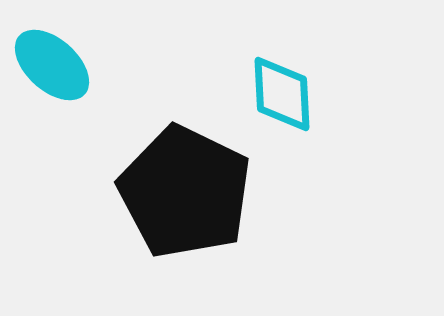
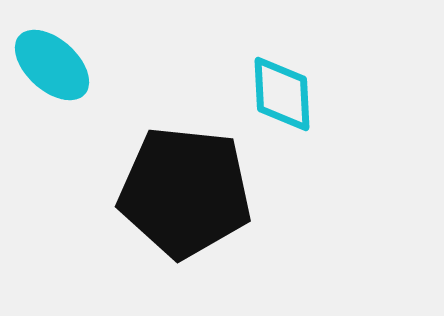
black pentagon: rotated 20 degrees counterclockwise
